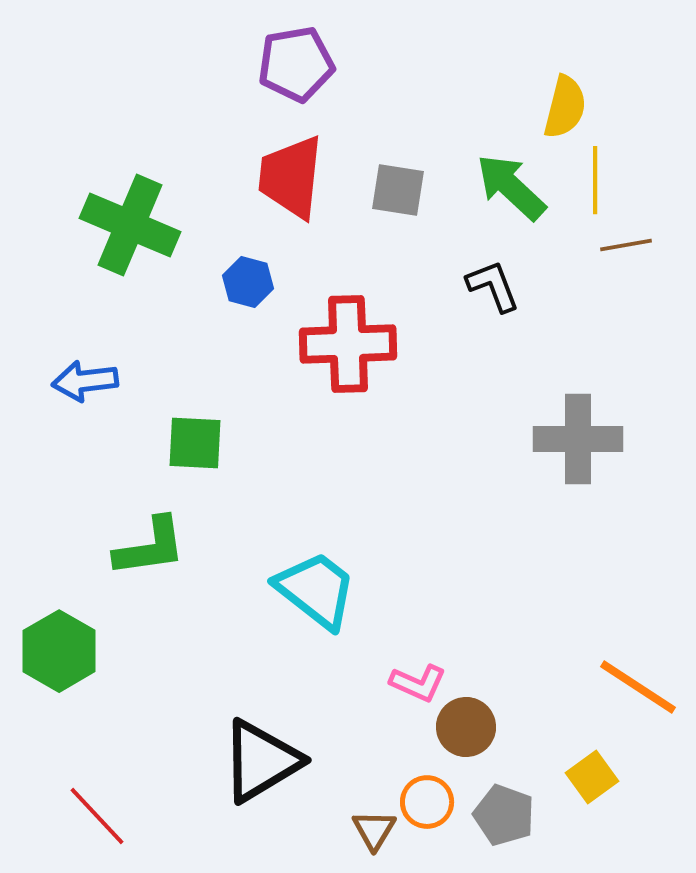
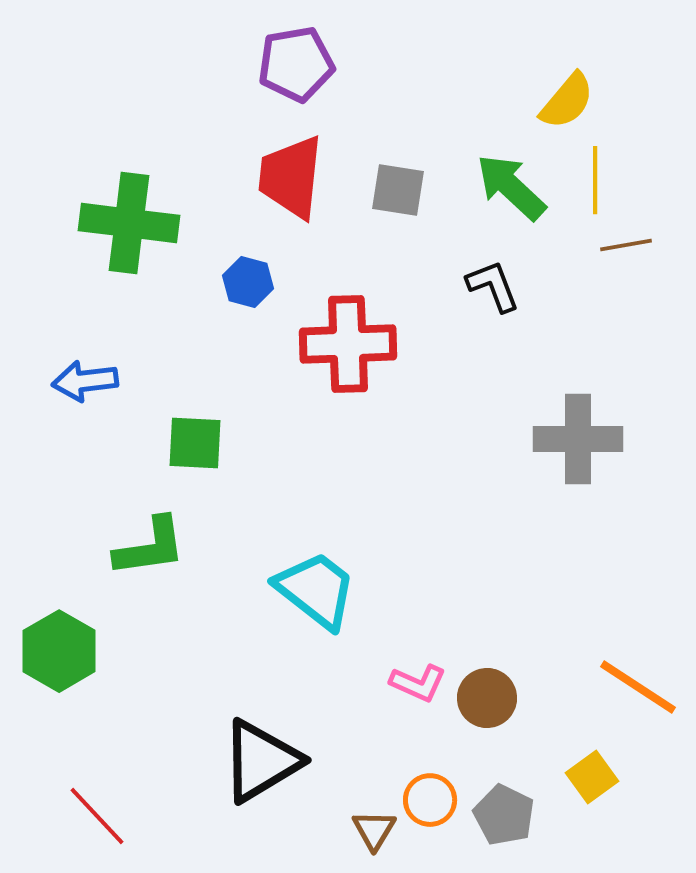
yellow semicircle: moved 2 px right, 6 px up; rotated 26 degrees clockwise
green cross: moved 1 px left, 2 px up; rotated 16 degrees counterclockwise
brown circle: moved 21 px right, 29 px up
orange circle: moved 3 px right, 2 px up
gray pentagon: rotated 6 degrees clockwise
